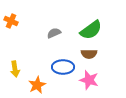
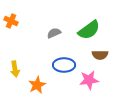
green semicircle: moved 2 px left
brown semicircle: moved 11 px right, 1 px down
blue ellipse: moved 1 px right, 2 px up
pink star: rotated 24 degrees counterclockwise
